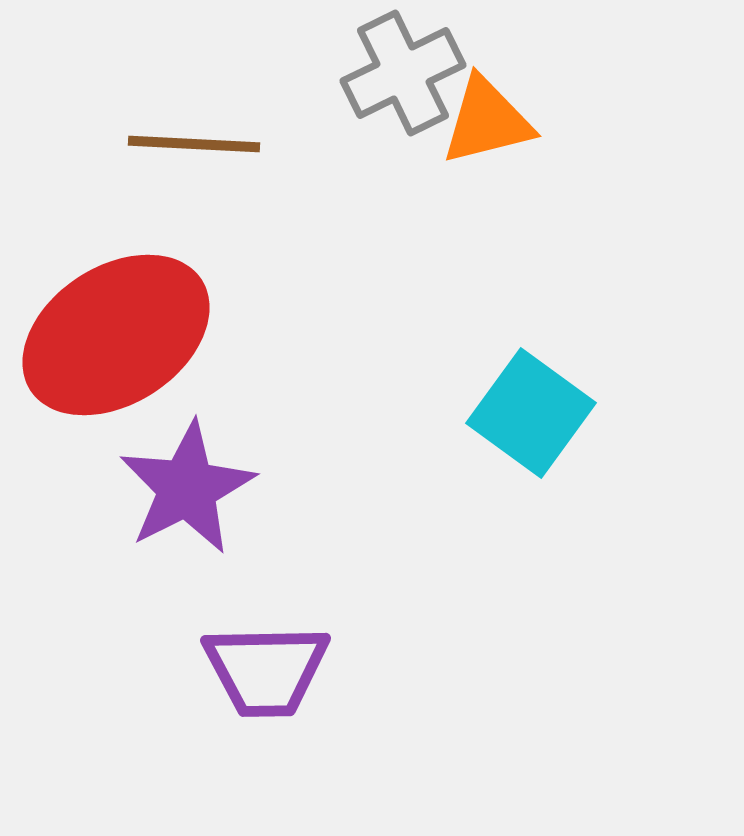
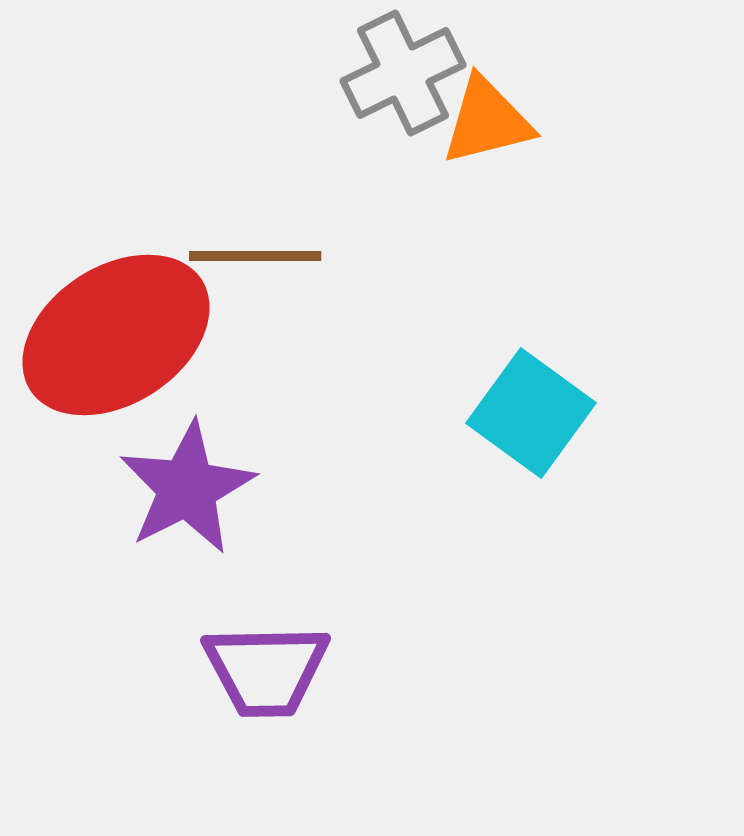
brown line: moved 61 px right, 112 px down; rotated 3 degrees counterclockwise
